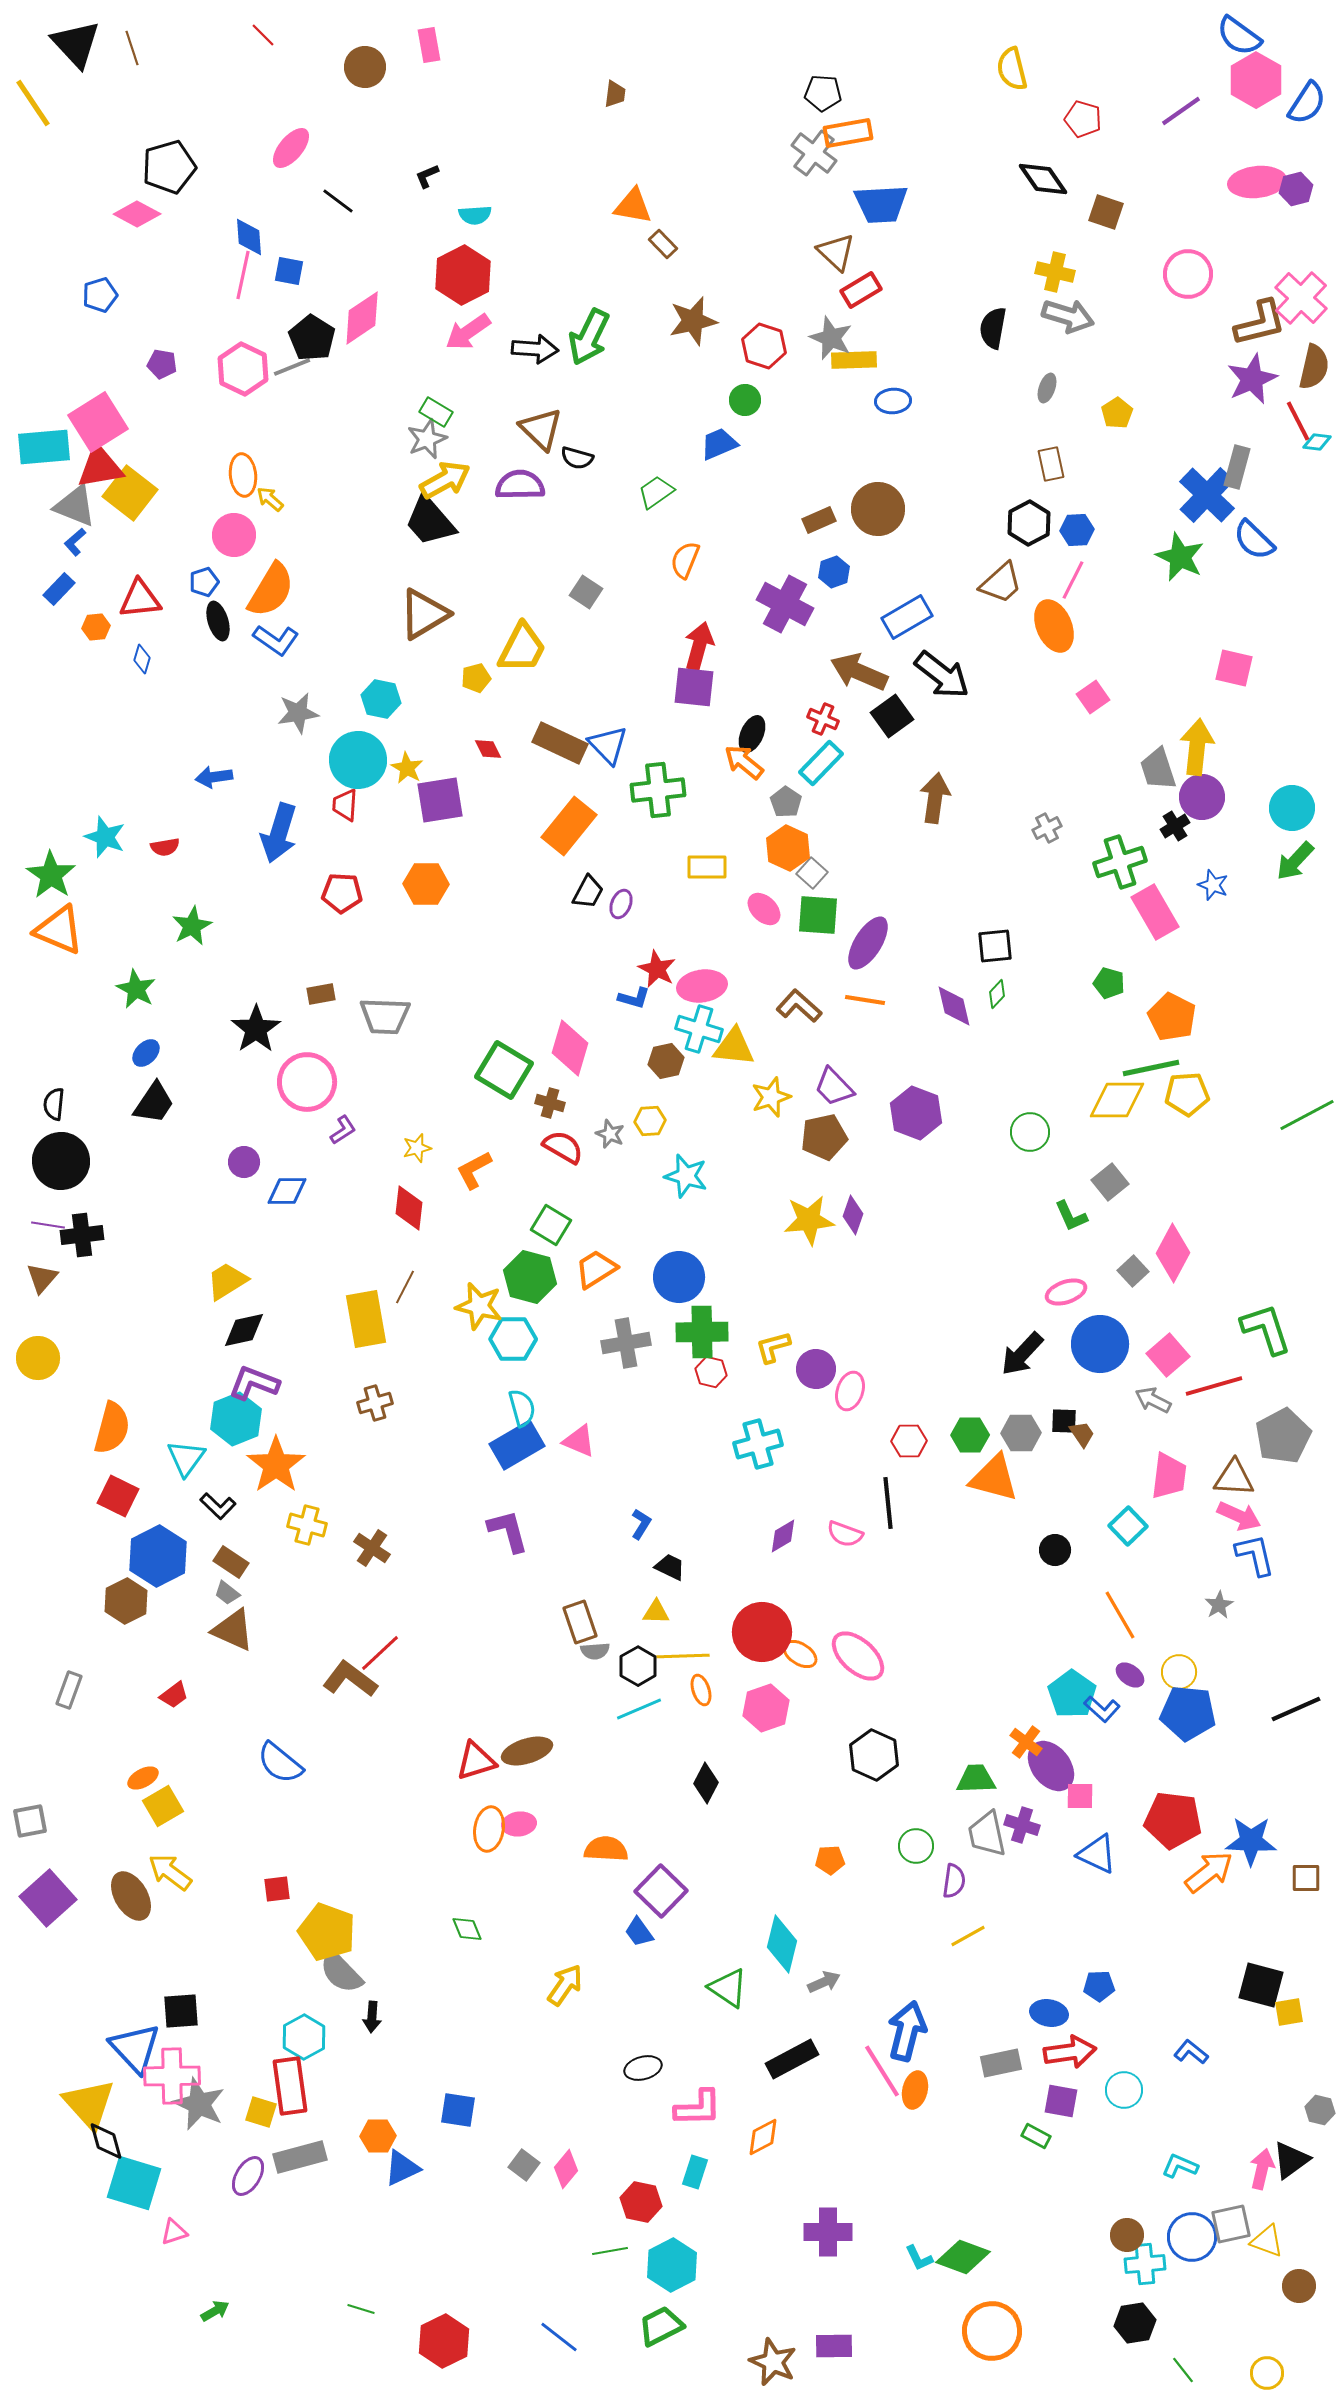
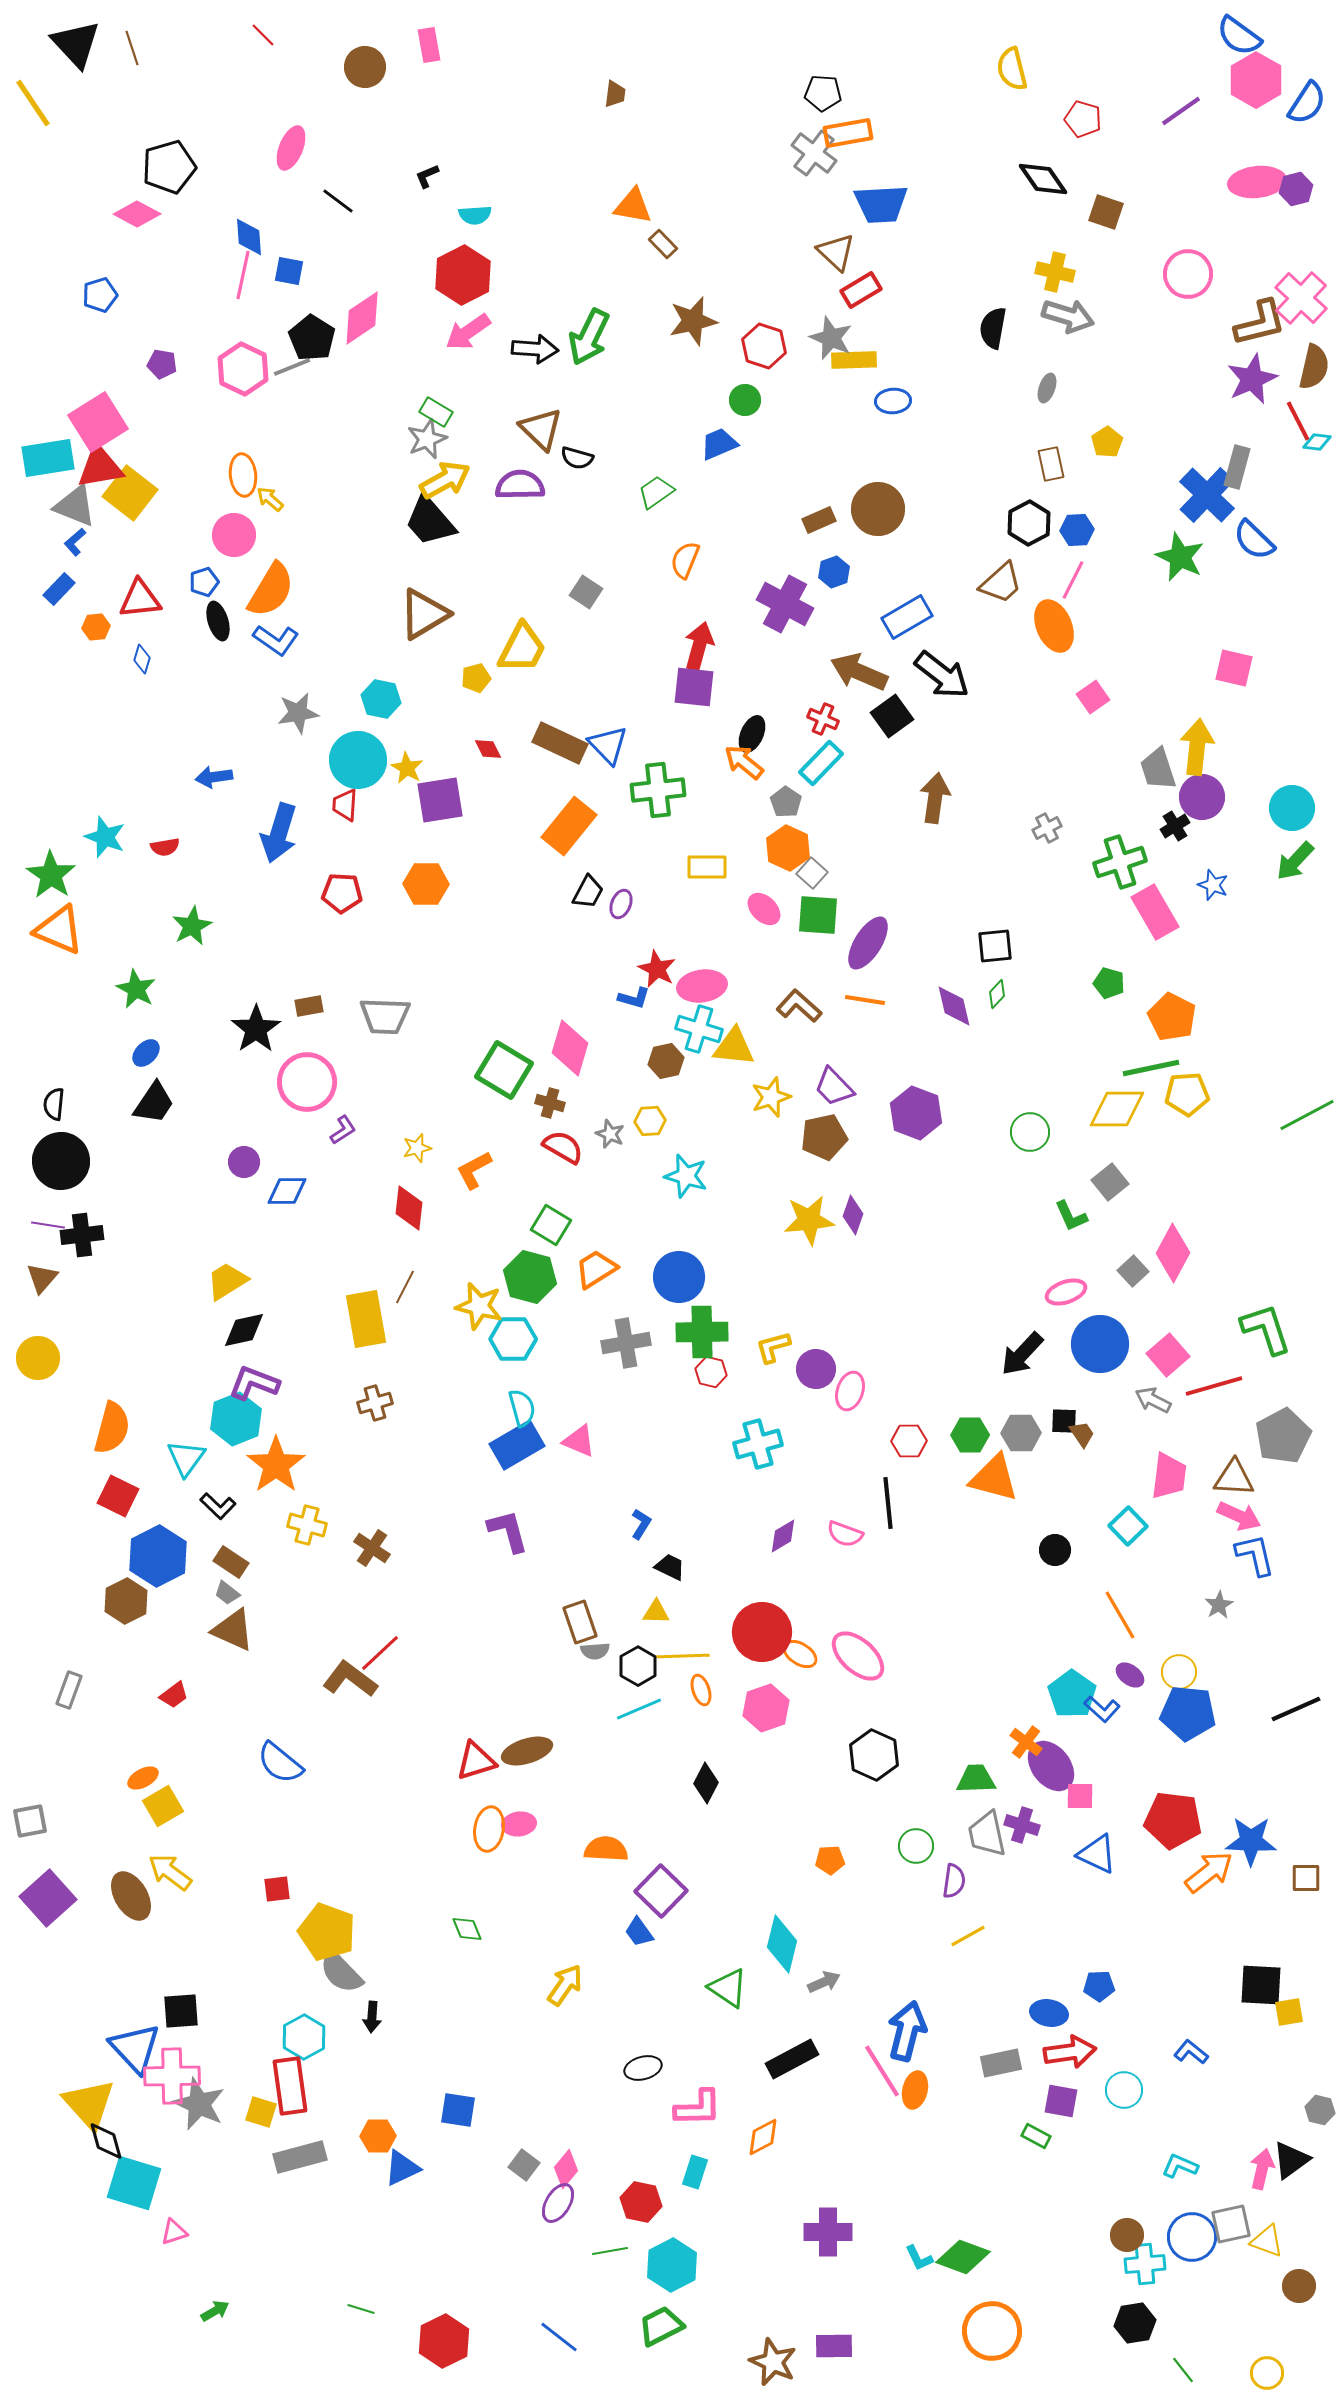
pink ellipse at (291, 148): rotated 18 degrees counterclockwise
yellow pentagon at (1117, 413): moved 10 px left, 29 px down
cyan rectangle at (44, 447): moved 4 px right, 11 px down; rotated 4 degrees counterclockwise
brown rectangle at (321, 994): moved 12 px left, 12 px down
yellow diamond at (1117, 1100): moved 9 px down
black square at (1261, 1985): rotated 12 degrees counterclockwise
purple ellipse at (248, 2176): moved 310 px right, 27 px down
